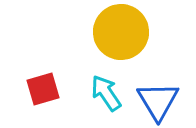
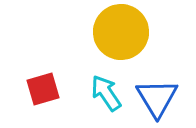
blue triangle: moved 1 px left, 3 px up
